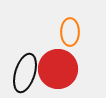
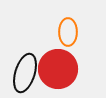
orange ellipse: moved 2 px left
